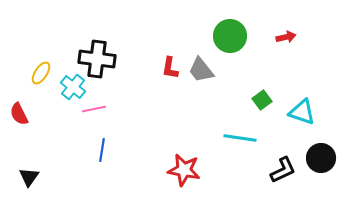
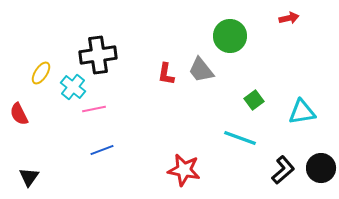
red arrow: moved 3 px right, 19 px up
black cross: moved 1 px right, 4 px up; rotated 15 degrees counterclockwise
red L-shape: moved 4 px left, 6 px down
green square: moved 8 px left
cyan triangle: rotated 28 degrees counterclockwise
cyan line: rotated 12 degrees clockwise
blue line: rotated 60 degrees clockwise
black circle: moved 10 px down
black L-shape: rotated 16 degrees counterclockwise
